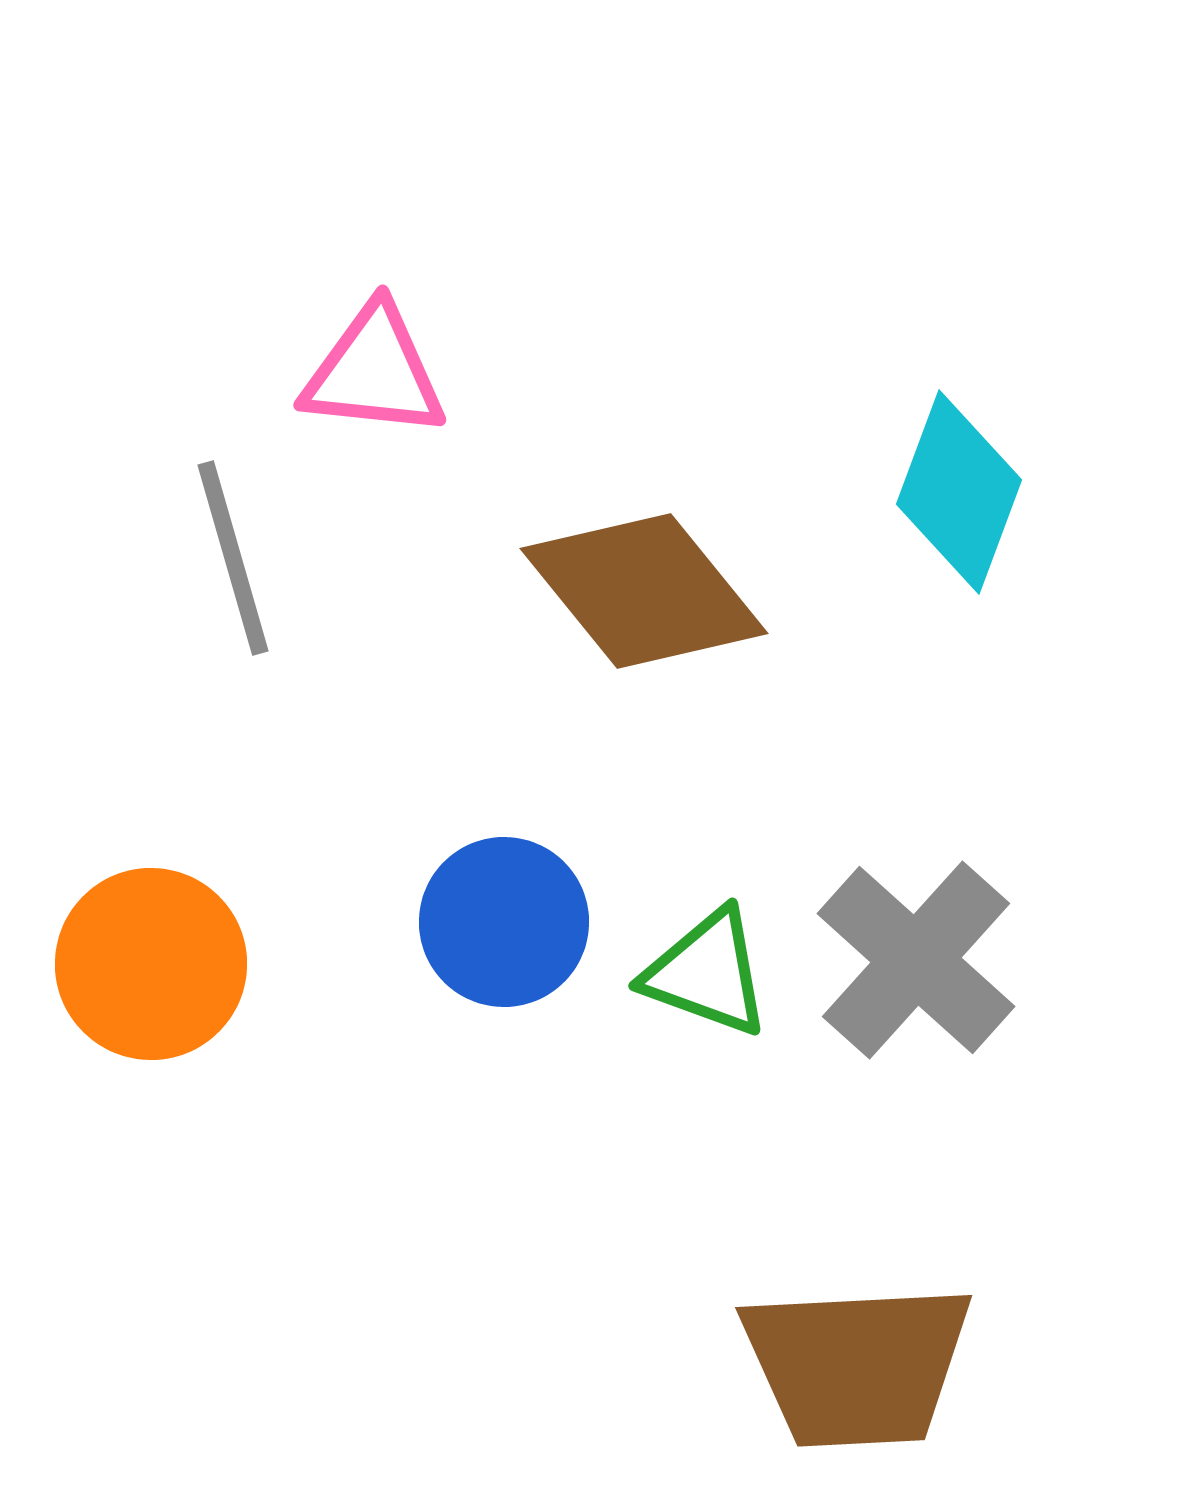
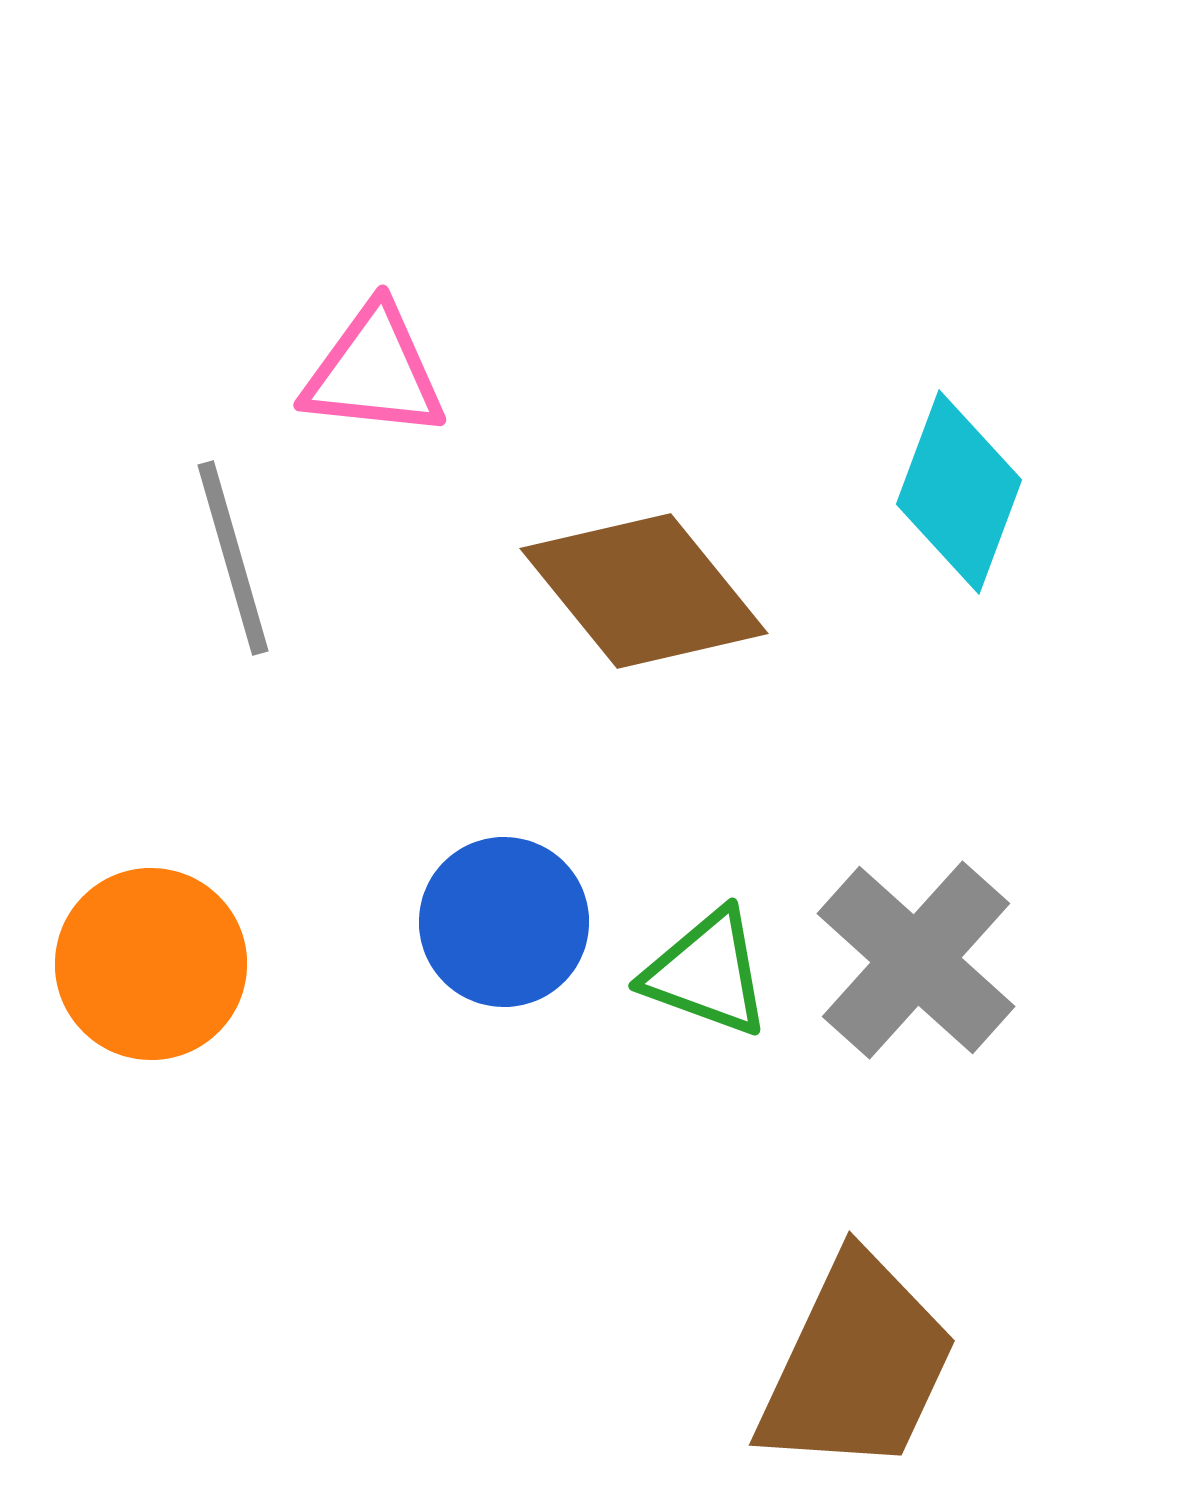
brown trapezoid: rotated 62 degrees counterclockwise
